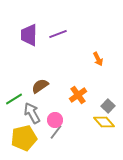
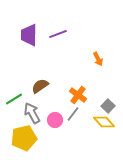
orange cross: rotated 18 degrees counterclockwise
gray line: moved 17 px right, 18 px up
